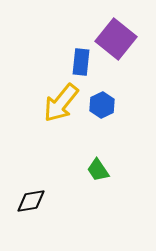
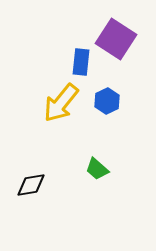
purple square: rotated 6 degrees counterclockwise
blue hexagon: moved 5 px right, 4 px up
green trapezoid: moved 1 px left, 1 px up; rotated 15 degrees counterclockwise
black diamond: moved 16 px up
